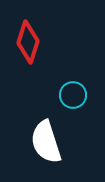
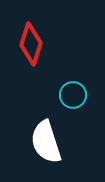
red diamond: moved 3 px right, 2 px down
